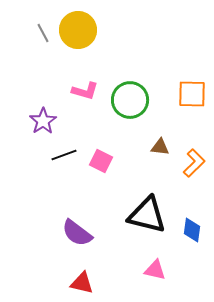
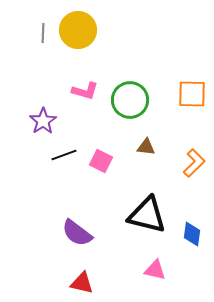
gray line: rotated 30 degrees clockwise
brown triangle: moved 14 px left
blue diamond: moved 4 px down
